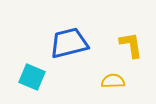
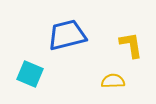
blue trapezoid: moved 2 px left, 8 px up
cyan square: moved 2 px left, 3 px up
